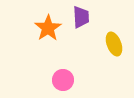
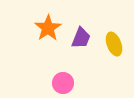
purple trapezoid: moved 21 px down; rotated 25 degrees clockwise
pink circle: moved 3 px down
